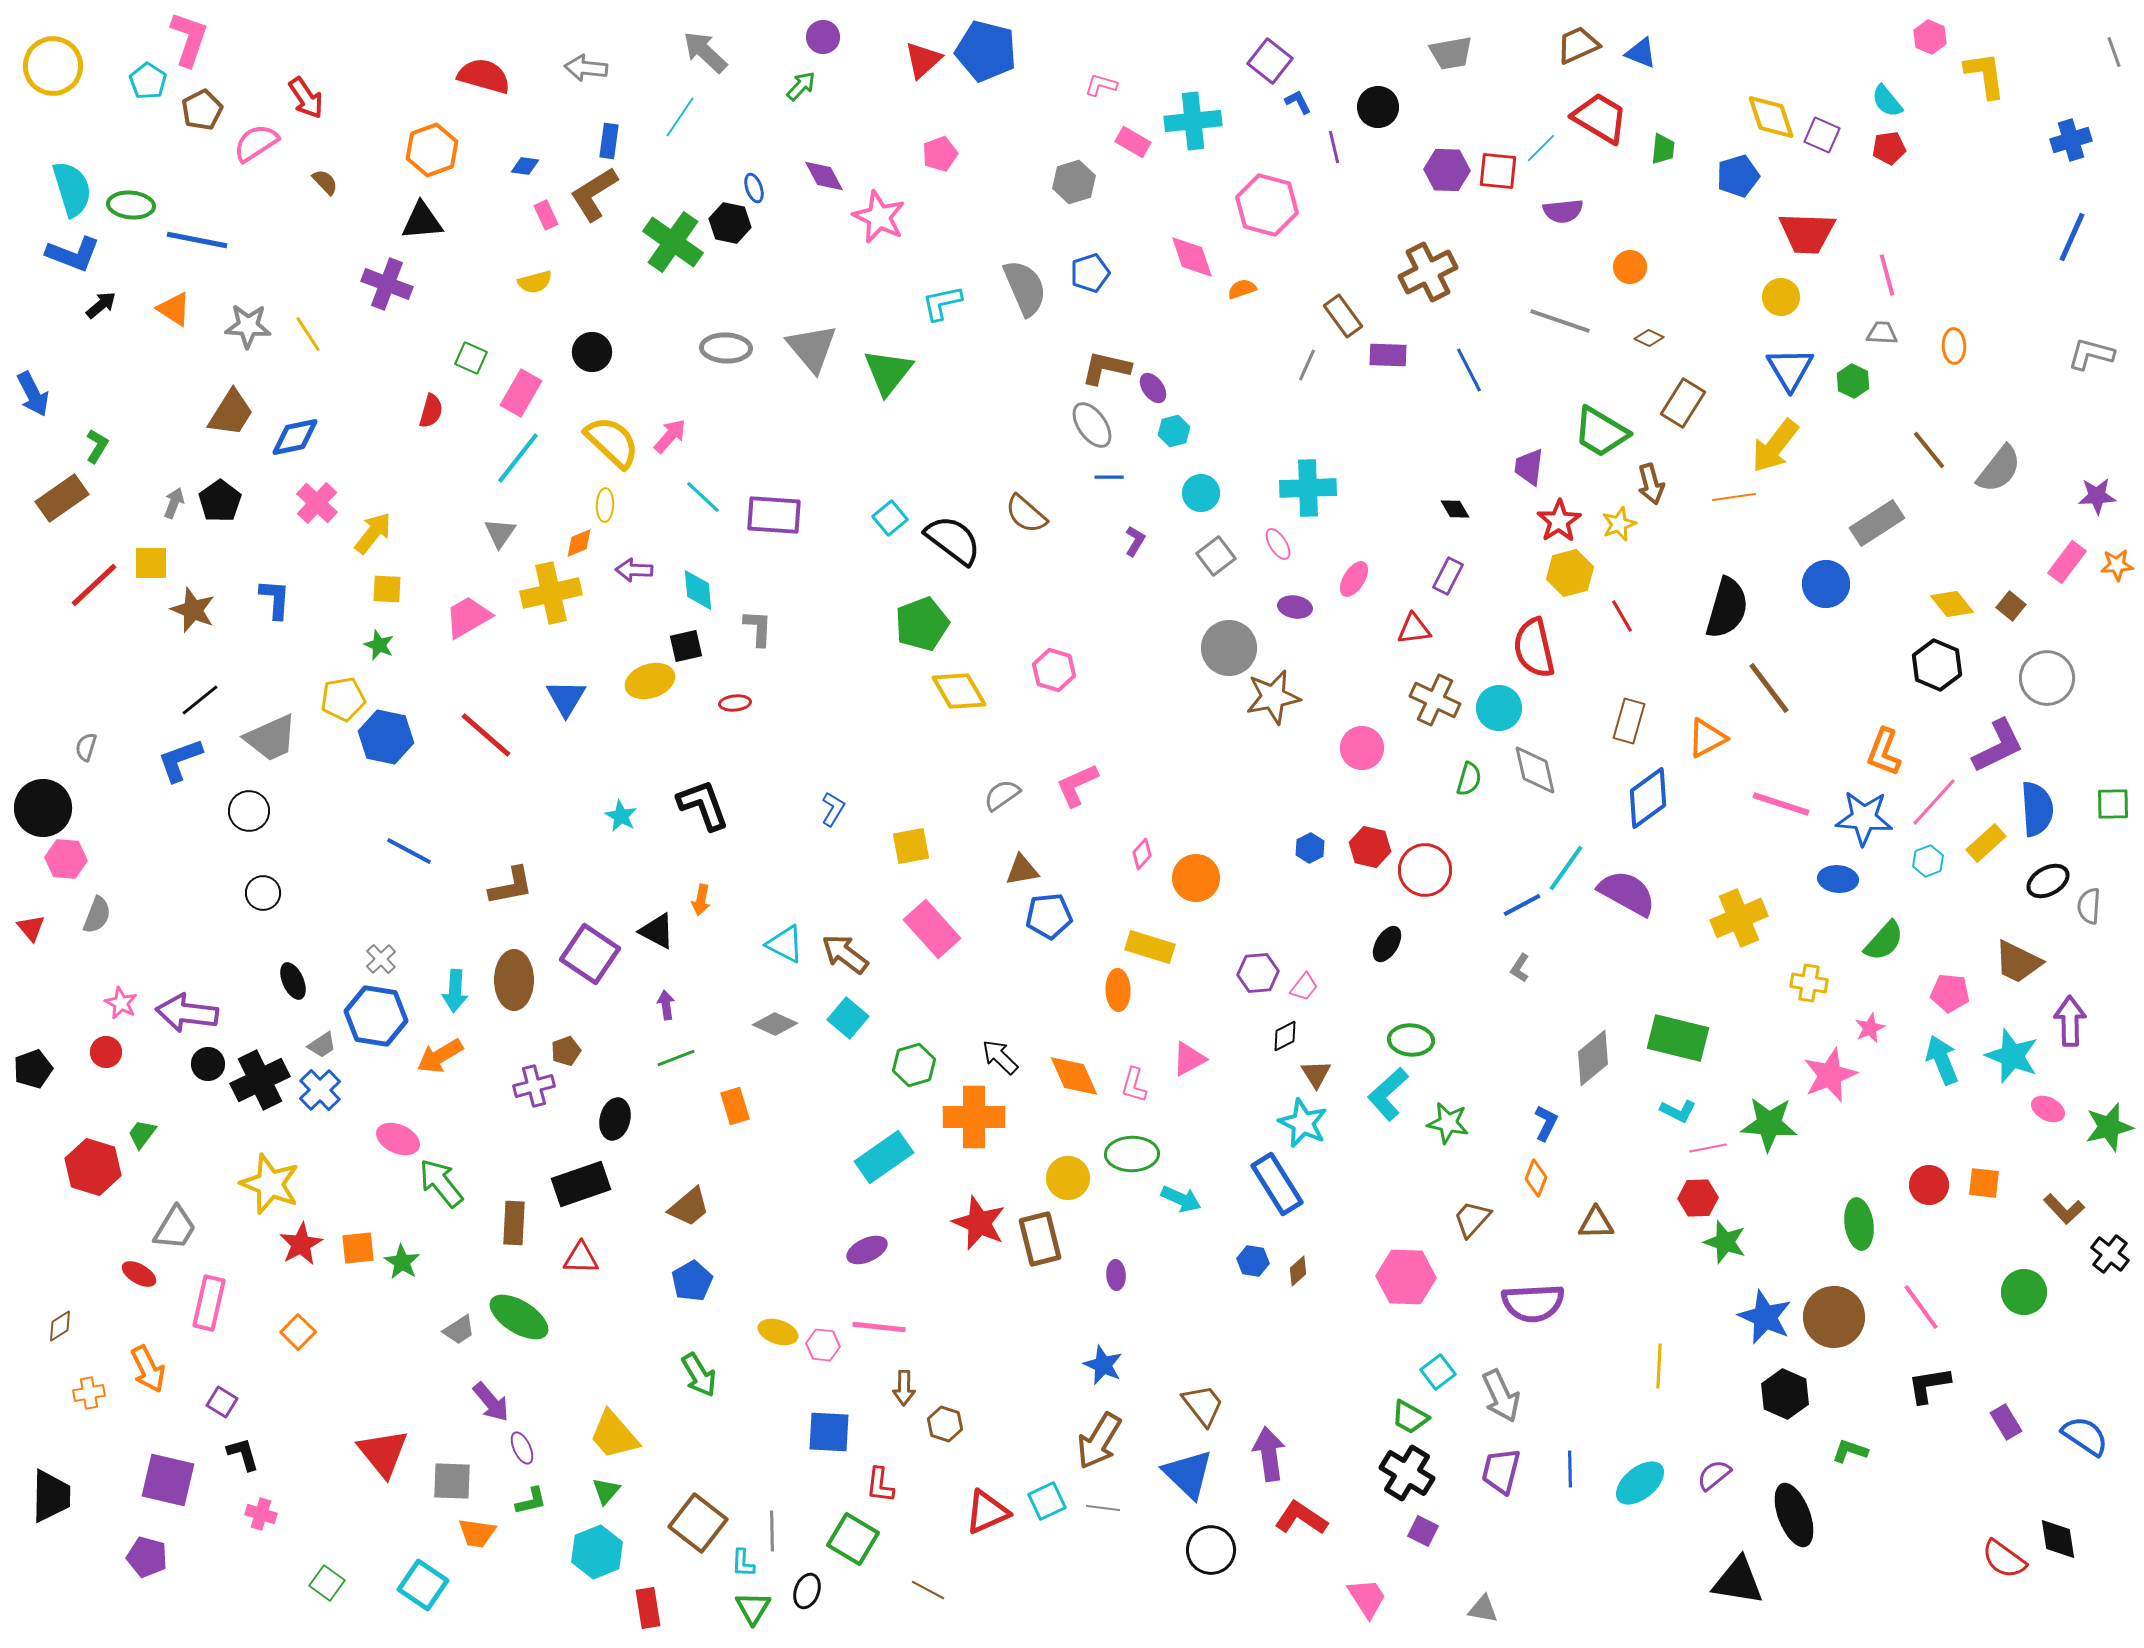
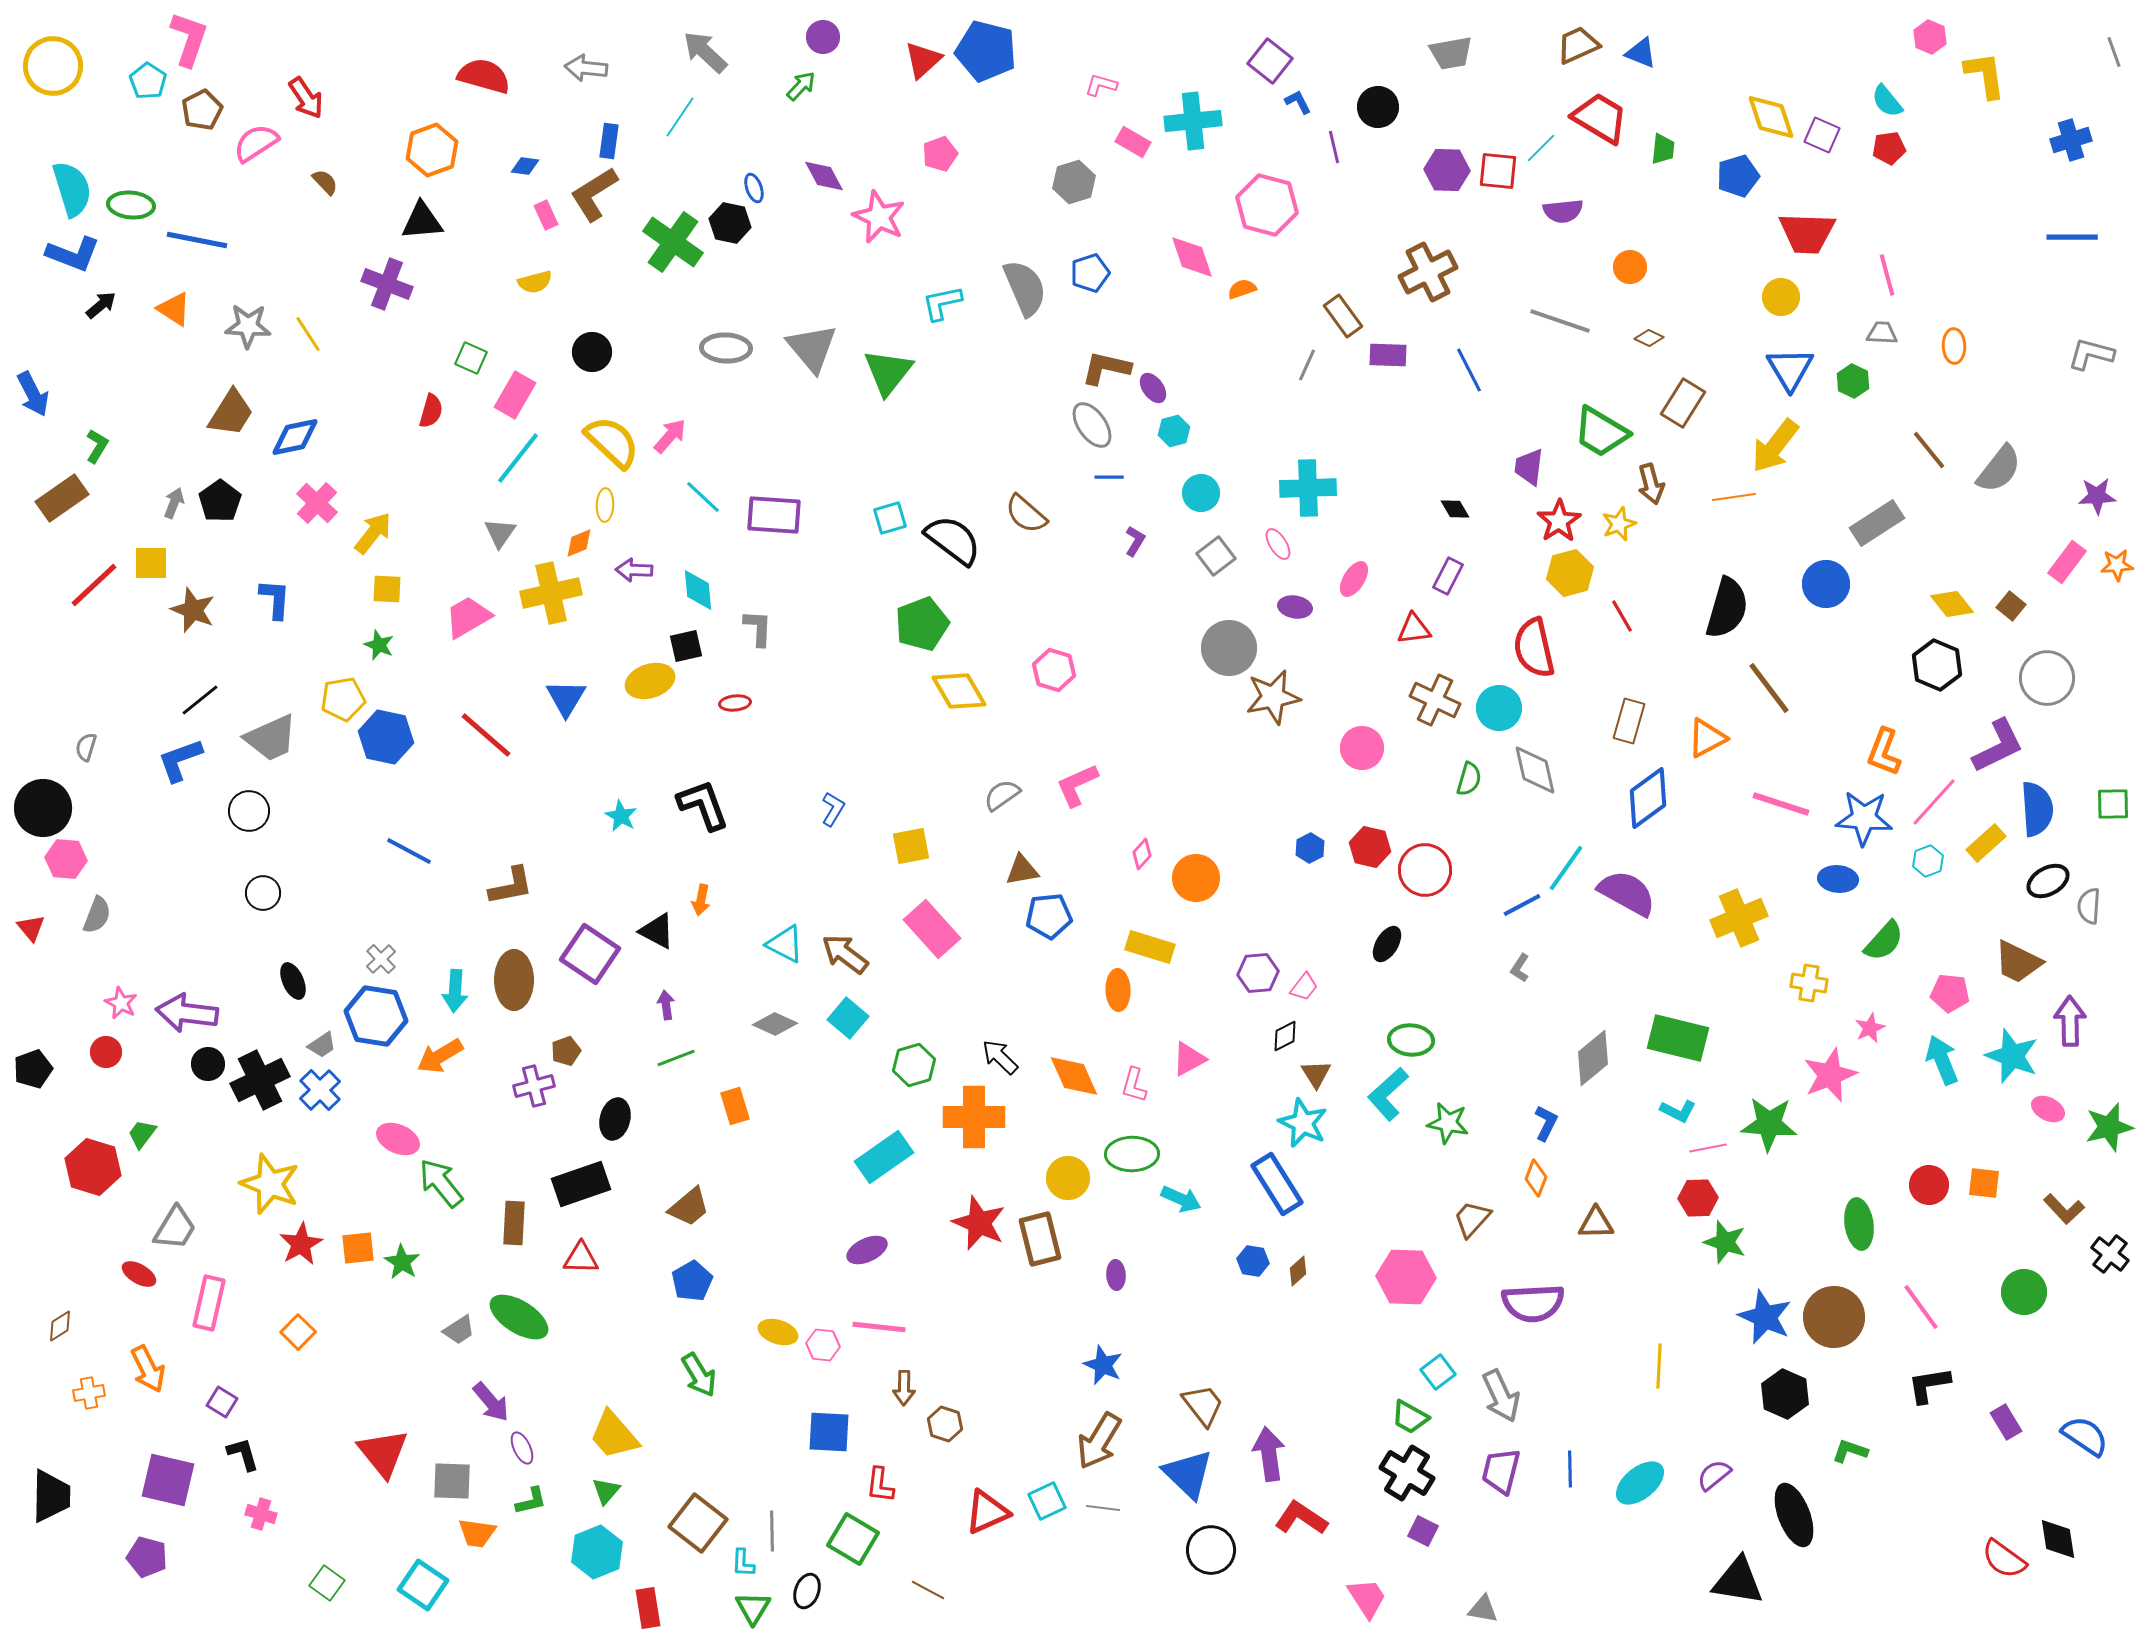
blue line at (2072, 237): rotated 66 degrees clockwise
pink rectangle at (521, 393): moved 6 px left, 2 px down
cyan square at (890, 518): rotated 24 degrees clockwise
